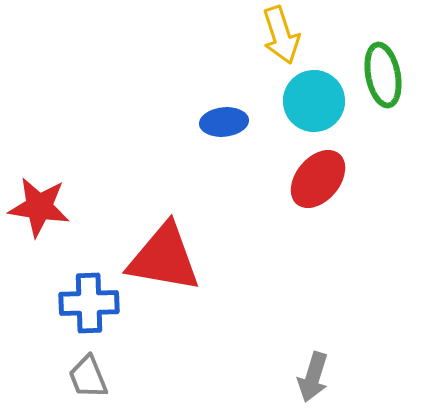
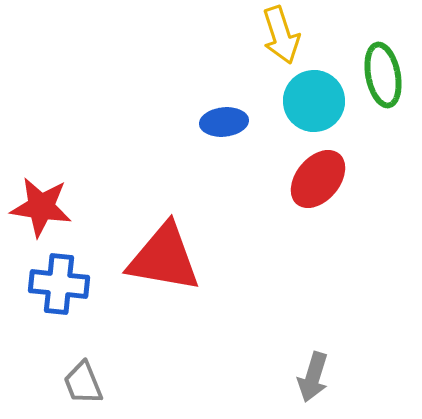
red star: moved 2 px right
blue cross: moved 30 px left, 19 px up; rotated 8 degrees clockwise
gray trapezoid: moved 5 px left, 6 px down
